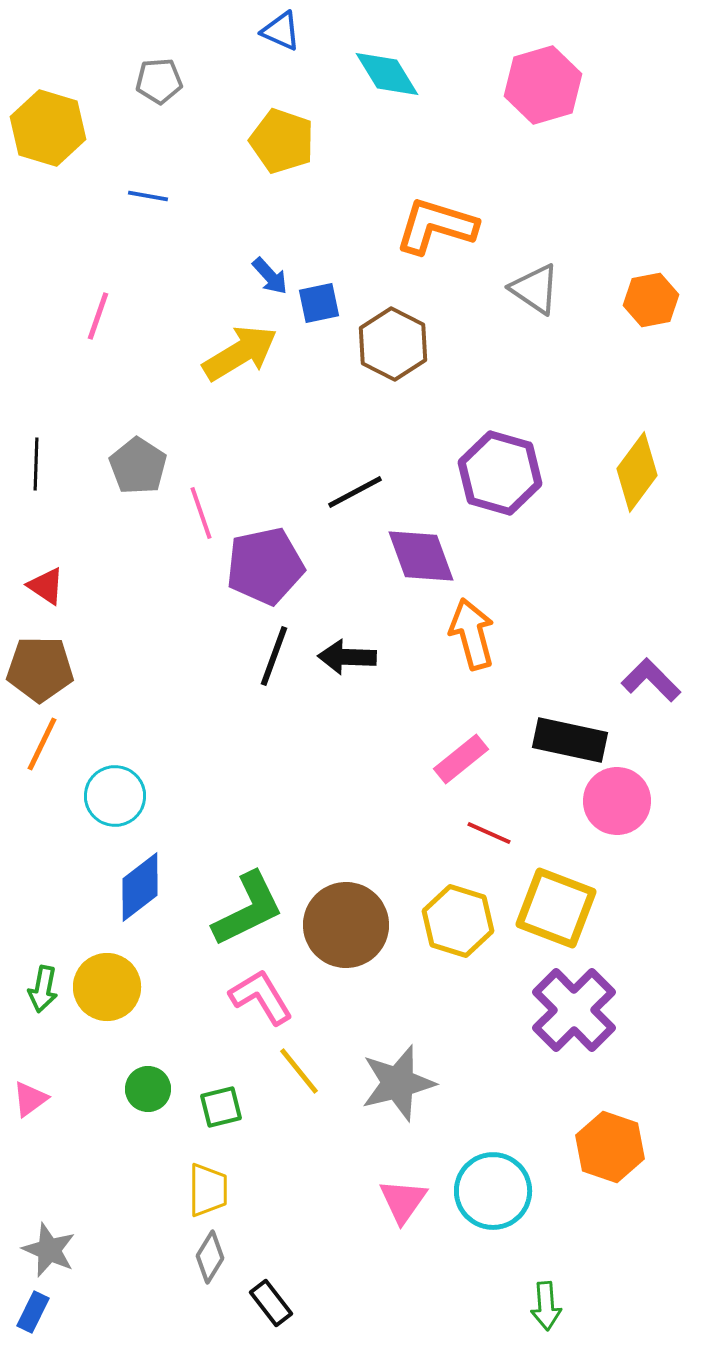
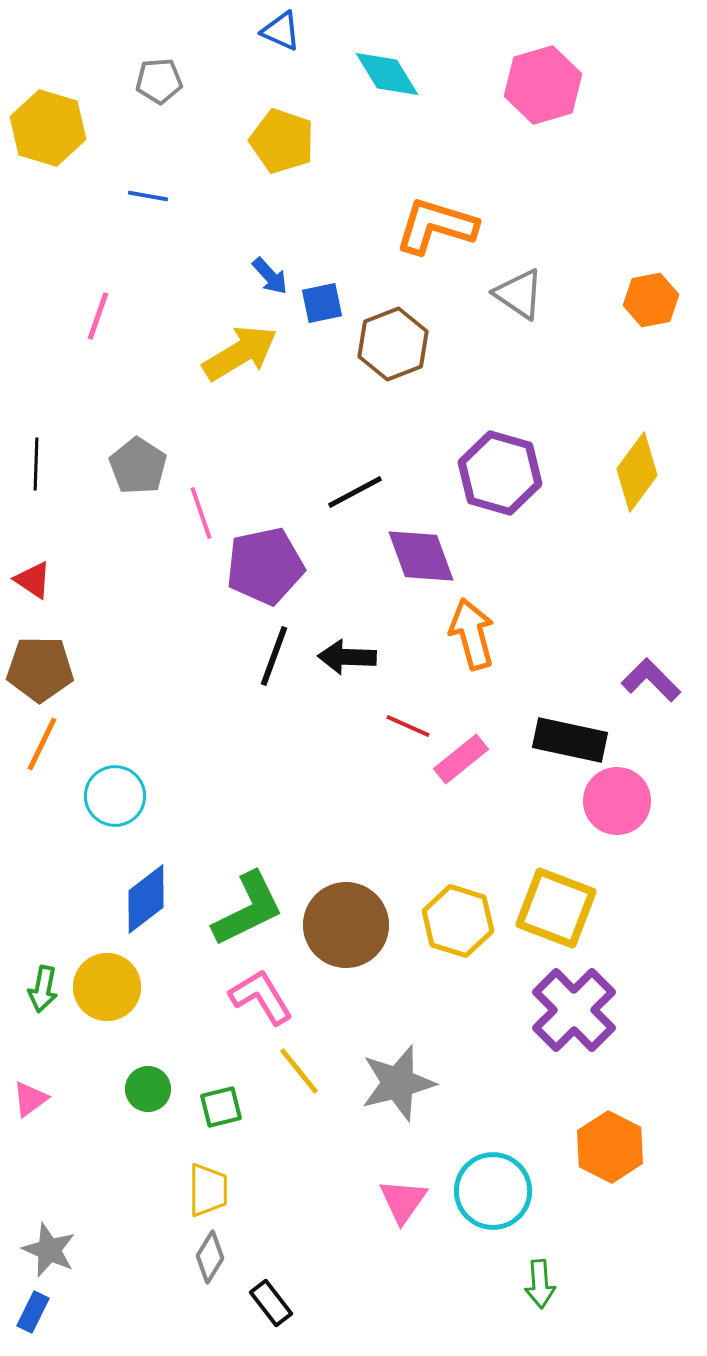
gray triangle at (535, 289): moved 16 px left, 5 px down
blue square at (319, 303): moved 3 px right
brown hexagon at (393, 344): rotated 12 degrees clockwise
red triangle at (46, 586): moved 13 px left, 6 px up
red line at (489, 833): moved 81 px left, 107 px up
blue diamond at (140, 887): moved 6 px right, 12 px down
orange hexagon at (610, 1147): rotated 8 degrees clockwise
green arrow at (546, 1306): moved 6 px left, 22 px up
